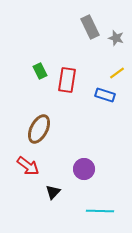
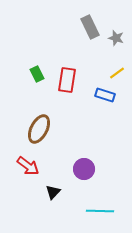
green rectangle: moved 3 px left, 3 px down
